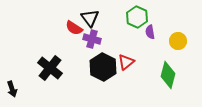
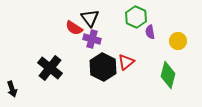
green hexagon: moved 1 px left
